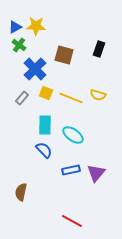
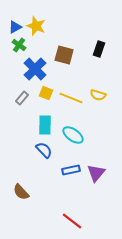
yellow star: rotated 18 degrees clockwise
brown semicircle: rotated 54 degrees counterclockwise
red line: rotated 10 degrees clockwise
